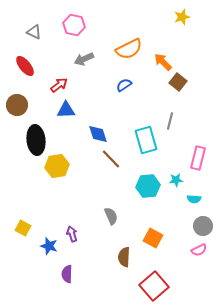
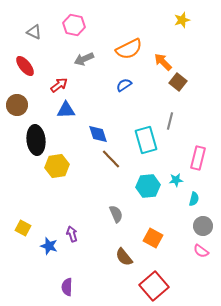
yellow star: moved 3 px down
cyan semicircle: rotated 80 degrees counterclockwise
gray semicircle: moved 5 px right, 2 px up
pink semicircle: moved 2 px right, 1 px down; rotated 63 degrees clockwise
brown semicircle: rotated 42 degrees counterclockwise
purple semicircle: moved 13 px down
